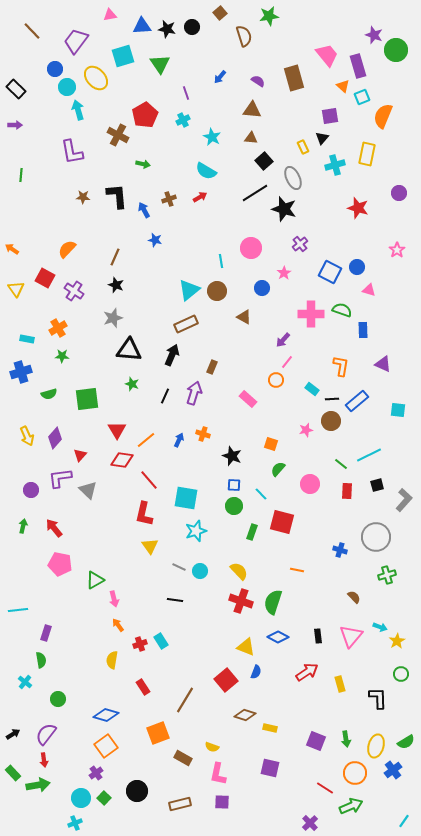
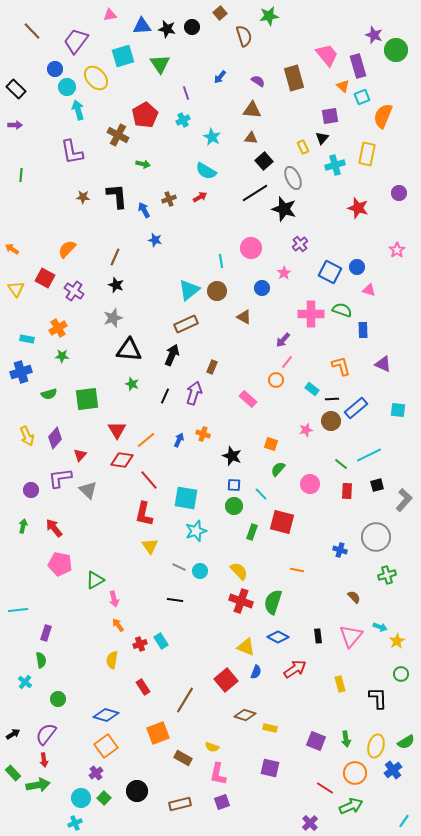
orange L-shape at (341, 366): rotated 25 degrees counterclockwise
blue rectangle at (357, 401): moved 1 px left, 7 px down
red arrow at (307, 672): moved 12 px left, 3 px up
purple square at (222, 802): rotated 21 degrees counterclockwise
